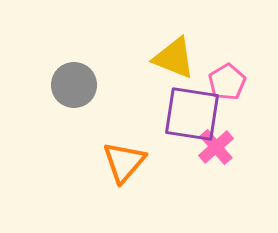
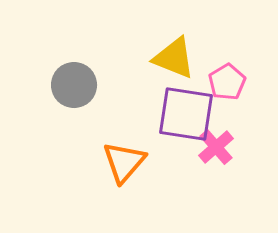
purple square: moved 6 px left
